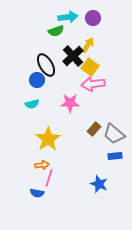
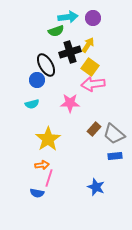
black cross: moved 3 px left, 4 px up; rotated 25 degrees clockwise
blue star: moved 3 px left, 3 px down
